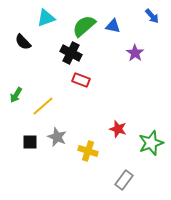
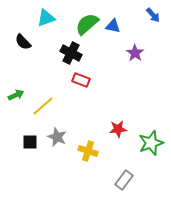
blue arrow: moved 1 px right, 1 px up
green semicircle: moved 3 px right, 2 px up
green arrow: rotated 147 degrees counterclockwise
red star: rotated 24 degrees counterclockwise
